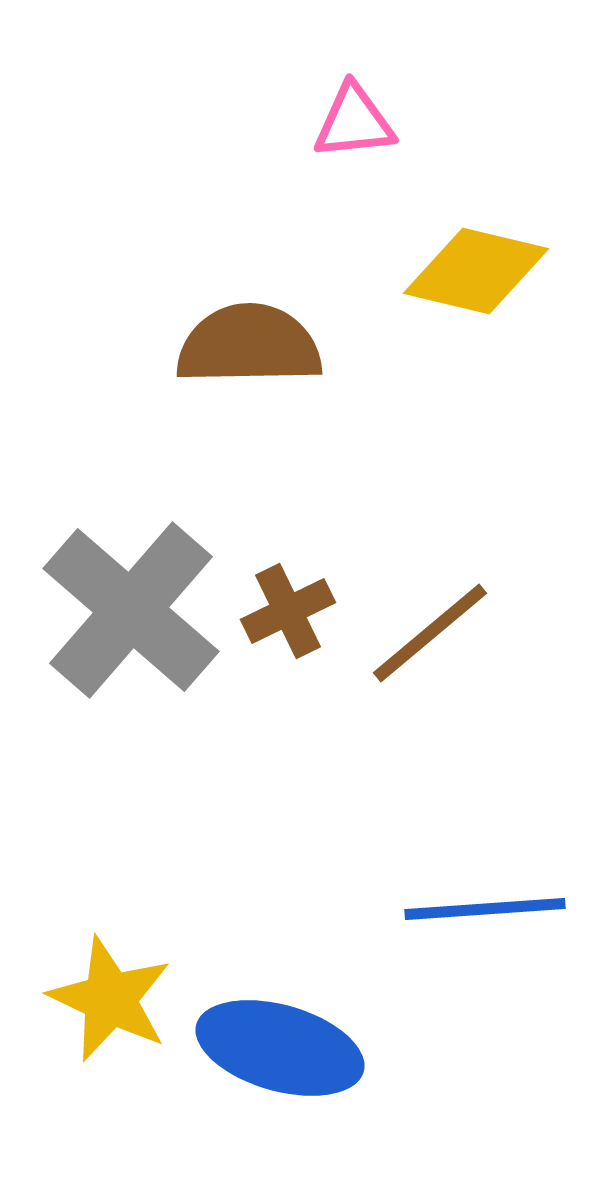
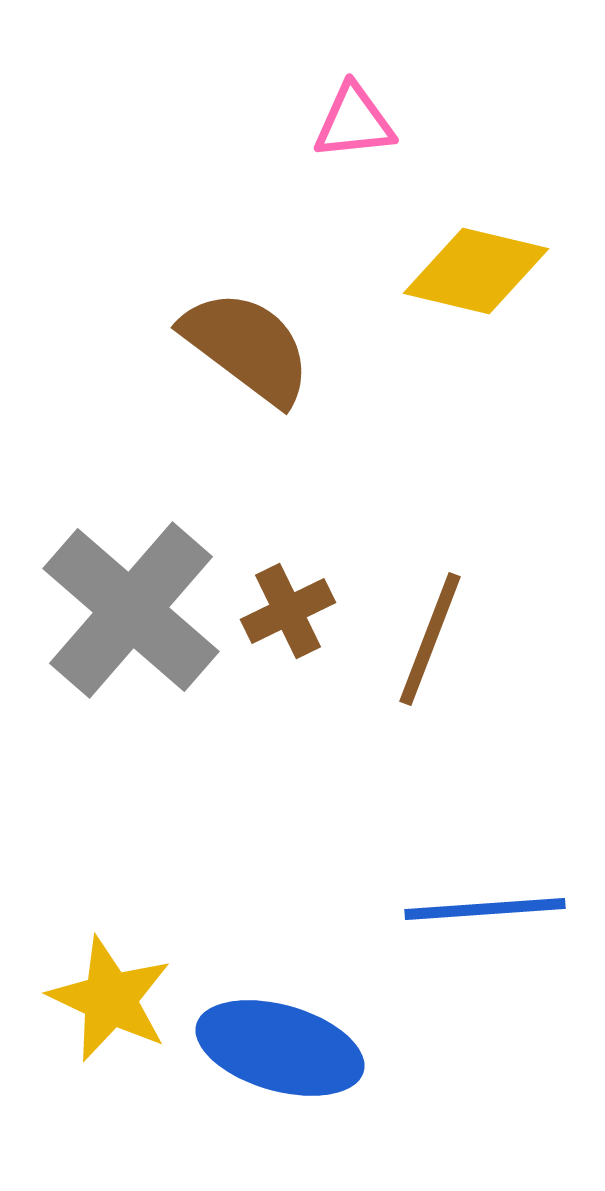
brown semicircle: moved 2 px left, 2 px down; rotated 38 degrees clockwise
brown line: moved 6 px down; rotated 29 degrees counterclockwise
